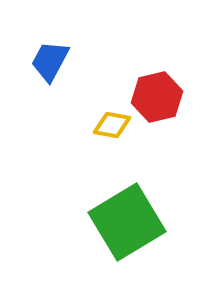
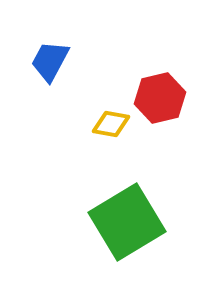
red hexagon: moved 3 px right, 1 px down
yellow diamond: moved 1 px left, 1 px up
